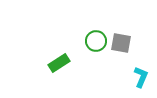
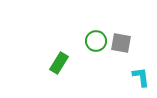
green rectangle: rotated 25 degrees counterclockwise
cyan L-shape: rotated 30 degrees counterclockwise
